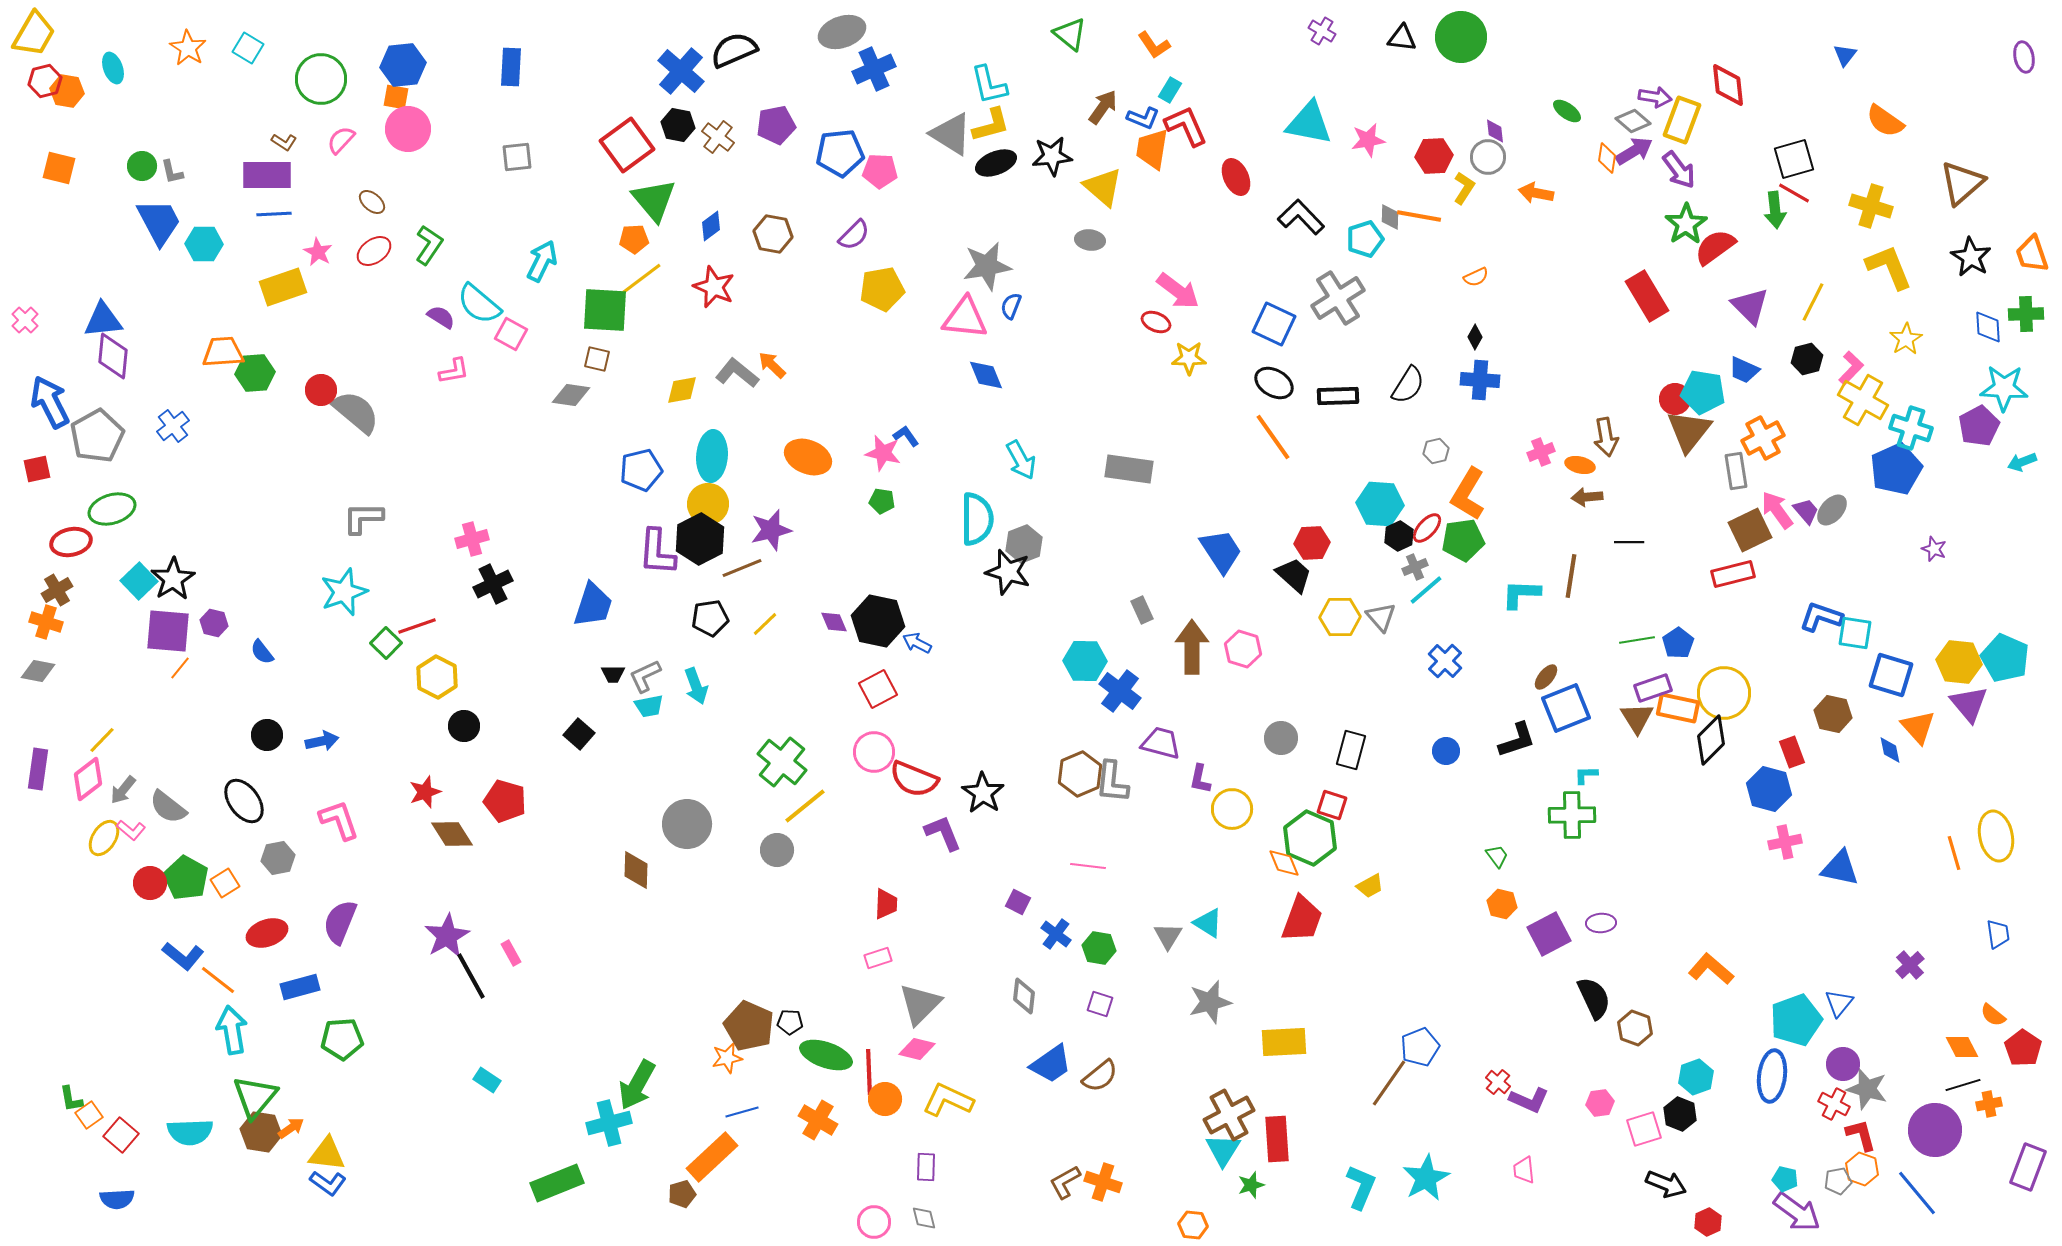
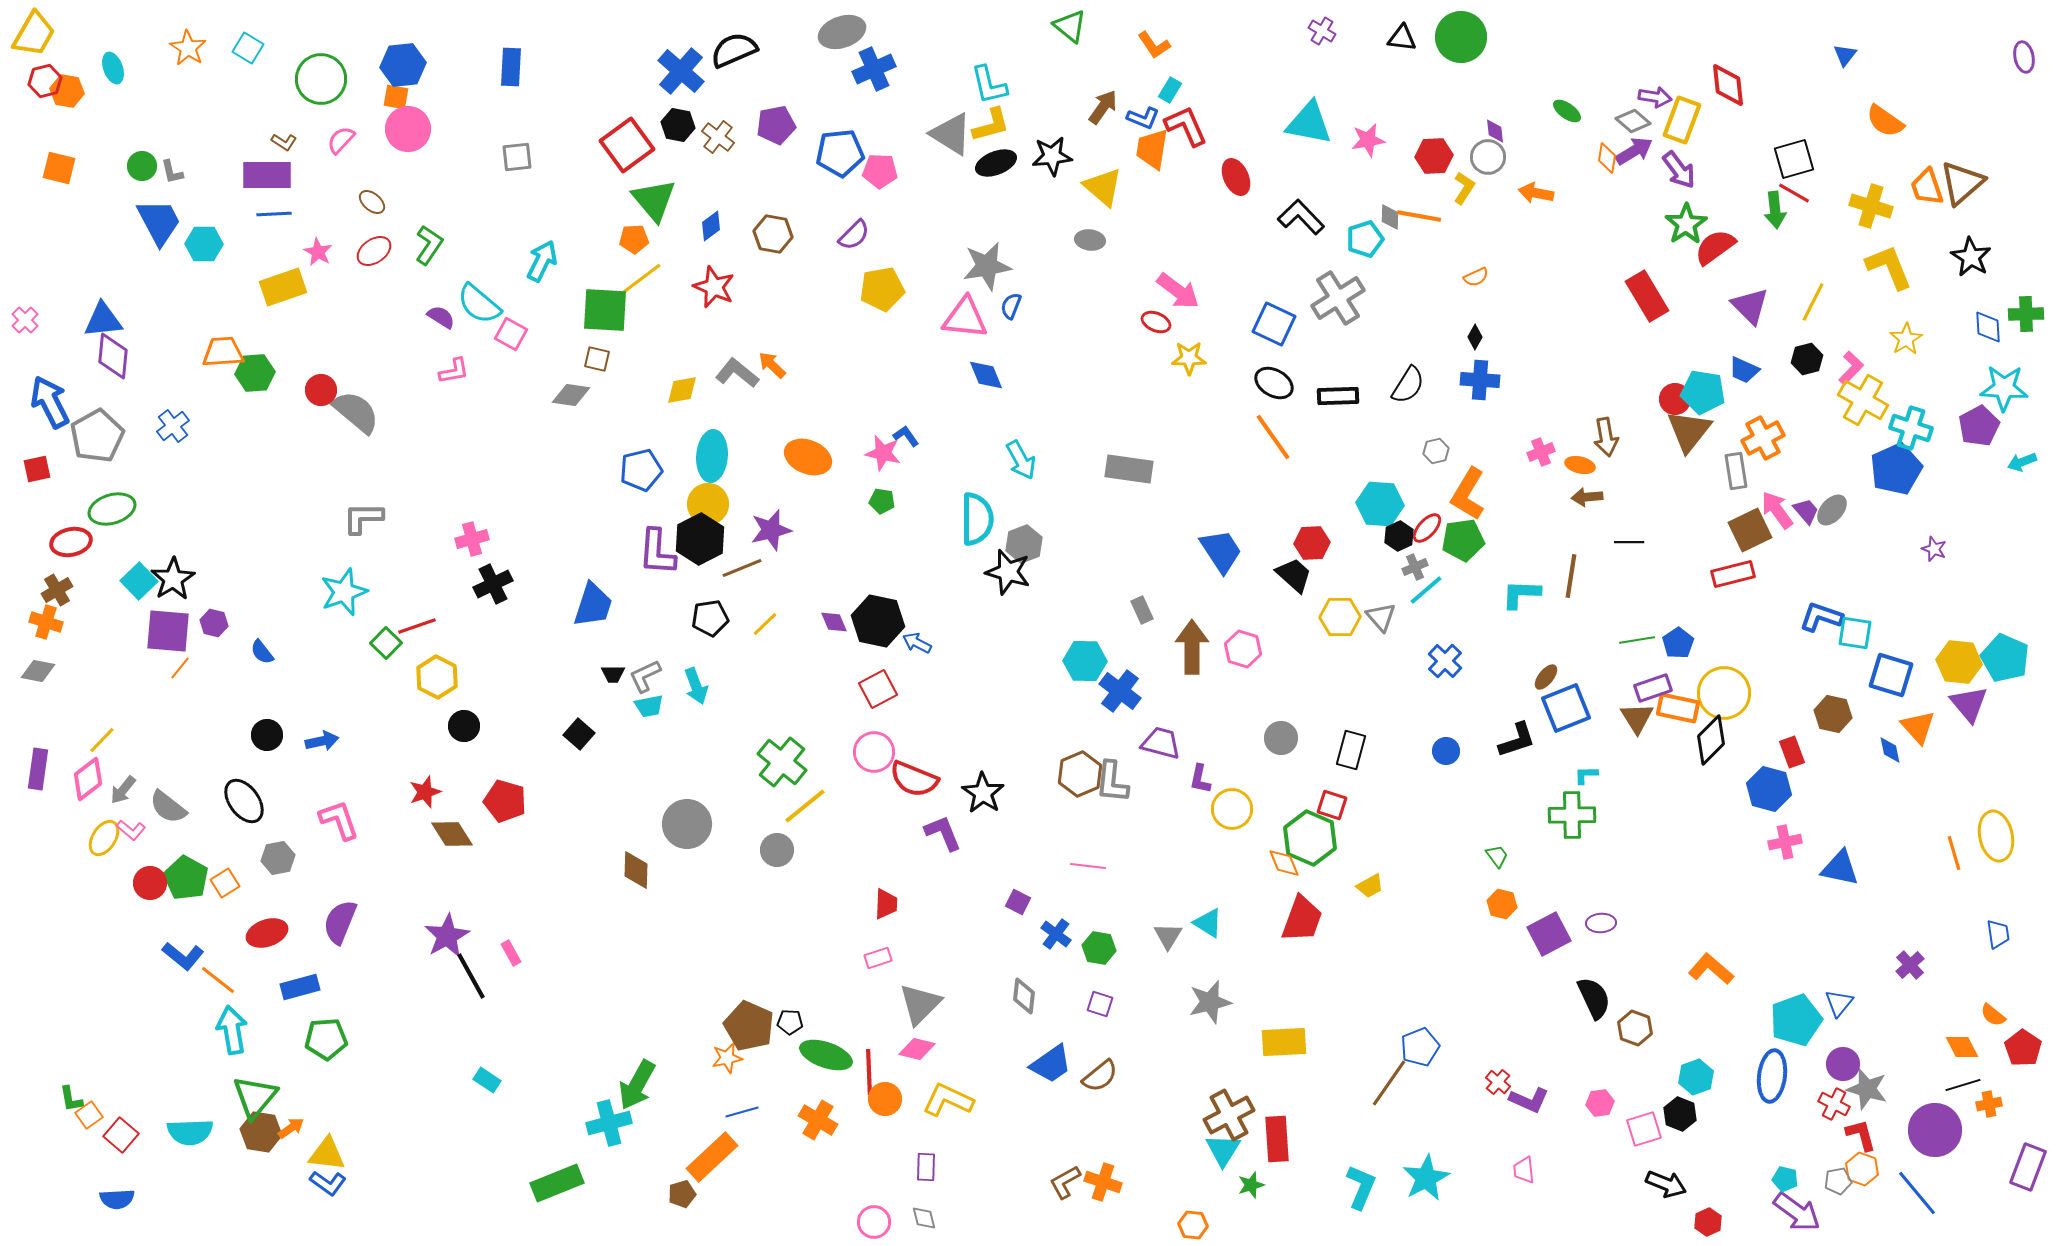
green triangle at (1070, 34): moved 8 px up
orange trapezoid at (2032, 254): moved 105 px left, 67 px up
green pentagon at (342, 1039): moved 16 px left
